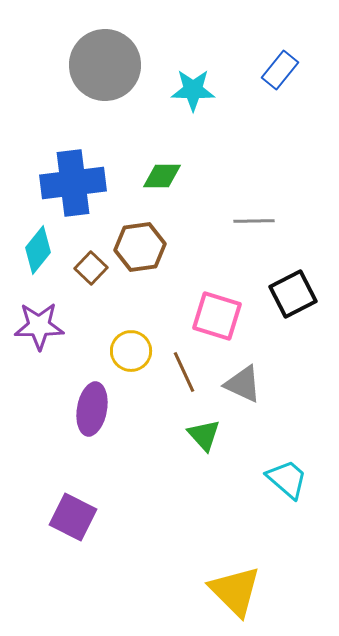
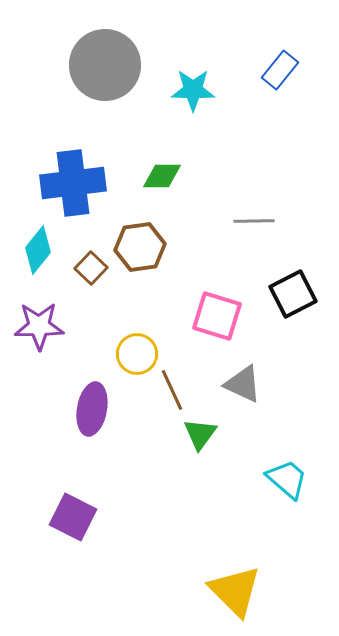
yellow circle: moved 6 px right, 3 px down
brown line: moved 12 px left, 18 px down
green triangle: moved 4 px left, 1 px up; rotated 18 degrees clockwise
